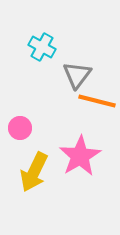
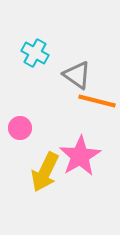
cyan cross: moved 7 px left, 6 px down
gray triangle: rotated 32 degrees counterclockwise
yellow arrow: moved 11 px right
